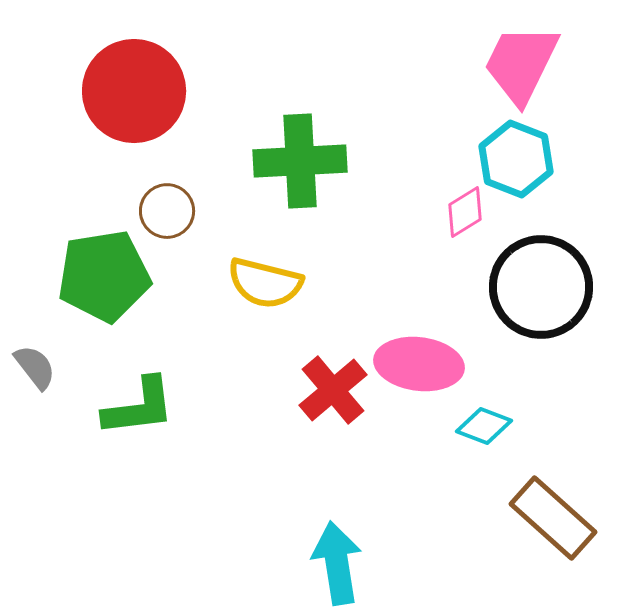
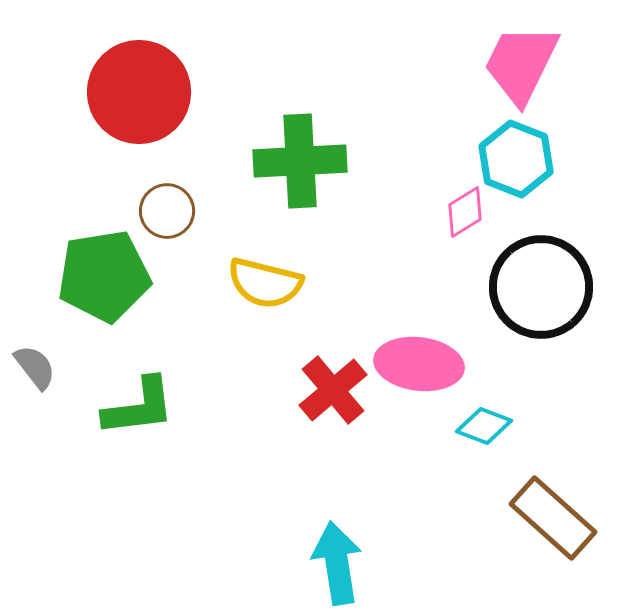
red circle: moved 5 px right, 1 px down
